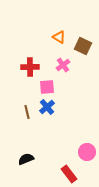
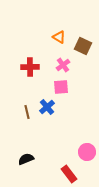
pink square: moved 14 px right
